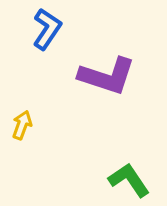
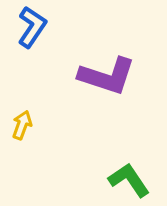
blue L-shape: moved 15 px left, 2 px up
